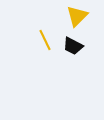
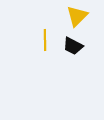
yellow line: rotated 25 degrees clockwise
